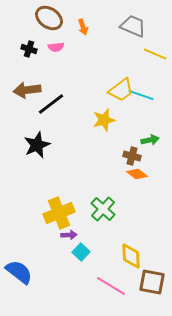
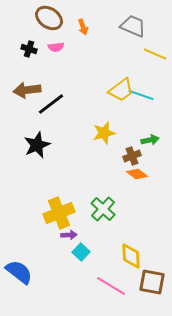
yellow star: moved 13 px down
brown cross: rotated 36 degrees counterclockwise
